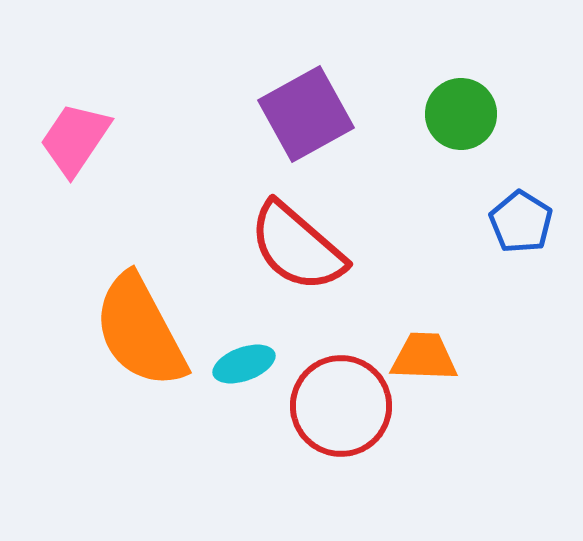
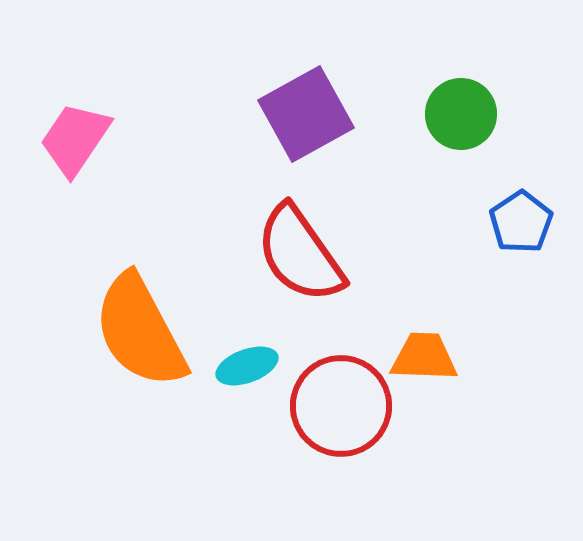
blue pentagon: rotated 6 degrees clockwise
red semicircle: moved 3 px right, 7 px down; rotated 14 degrees clockwise
cyan ellipse: moved 3 px right, 2 px down
